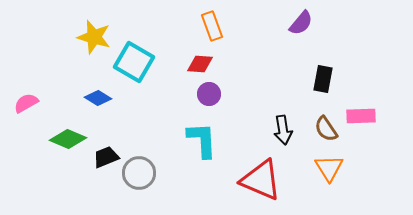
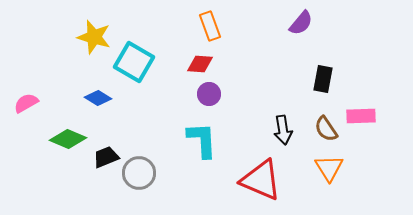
orange rectangle: moved 2 px left
